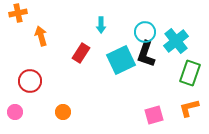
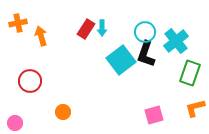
orange cross: moved 10 px down
cyan arrow: moved 1 px right, 3 px down
red rectangle: moved 5 px right, 24 px up
cyan square: rotated 12 degrees counterclockwise
orange L-shape: moved 6 px right
pink circle: moved 11 px down
